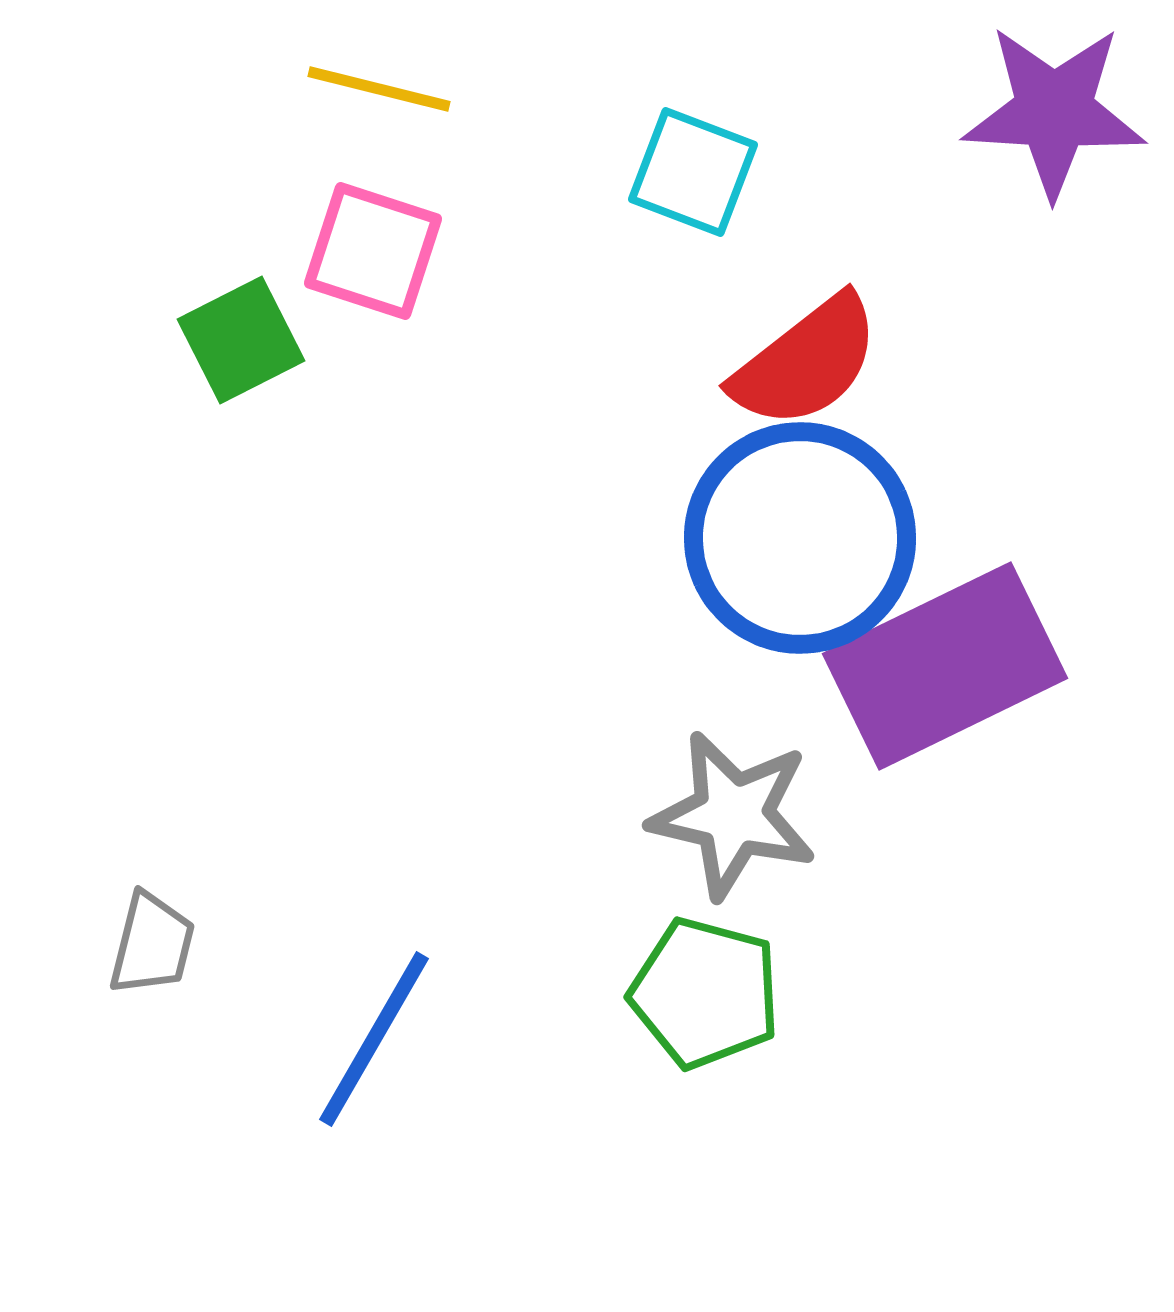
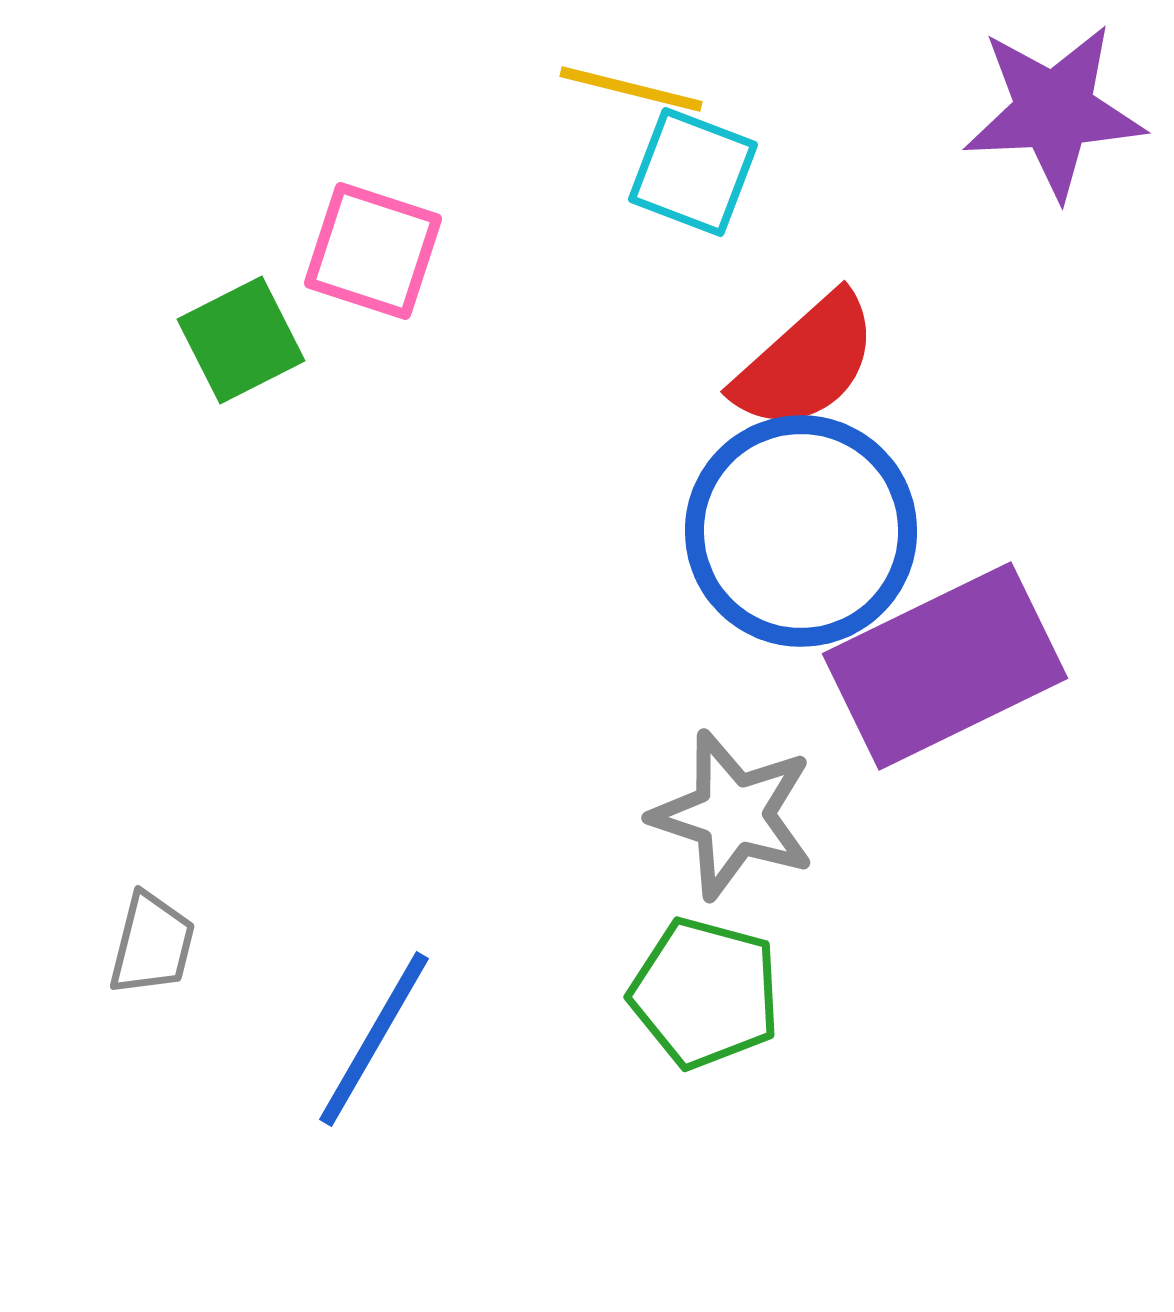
yellow line: moved 252 px right
purple star: rotated 6 degrees counterclockwise
red semicircle: rotated 4 degrees counterclockwise
blue circle: moved 1 px right, 7 px up
gray star: rotated 5 degrees clockwise
